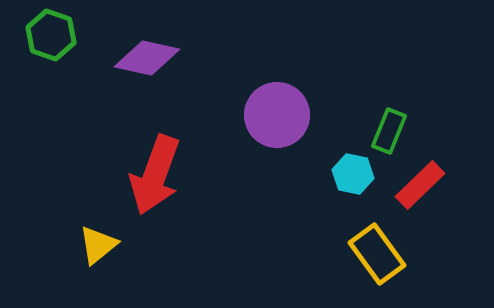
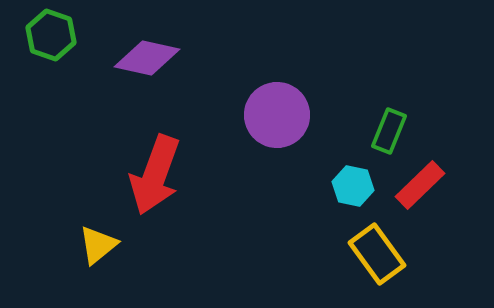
cyan hexagon: moved 12 px down
